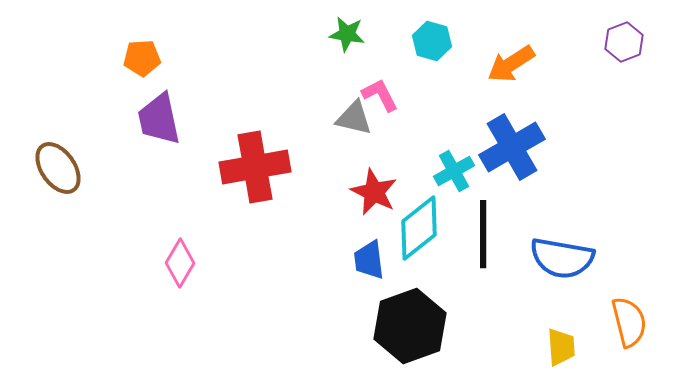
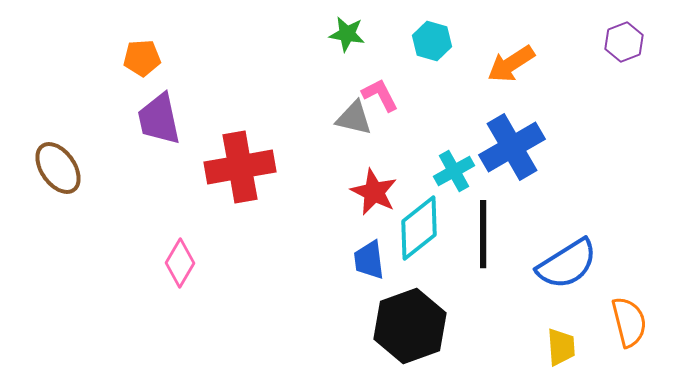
red cross: moved 15 px left
blue semicircle: moved 5 px right, 6 px down; rotated 42 degrees counterclockwise
